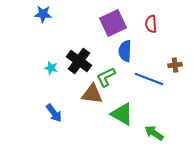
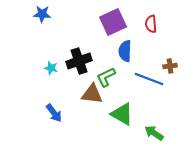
blue star: moved 1 px left
purple square: moved 1 px up
black cross: rotated 35 degrees clockwise
brown cross: moved 5 px left, 1 px down
